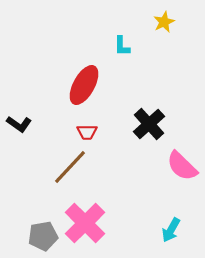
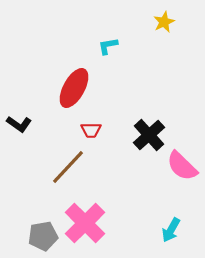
cyan L-shape: moved 14 px left; rotated 80 degrees clockwise
red ellipse: moved 10 px left, 3 px down
black cross: moved 11 px down
red trapezoid: moved 4 px right, 2 px up
brown line: moved 2 px left
